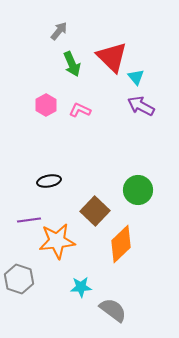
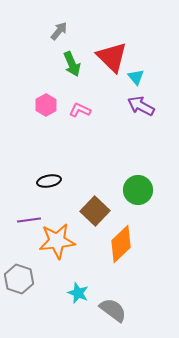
cyan star: moved 3 px left, 6 px down; rotated 25 degrees clockwise
